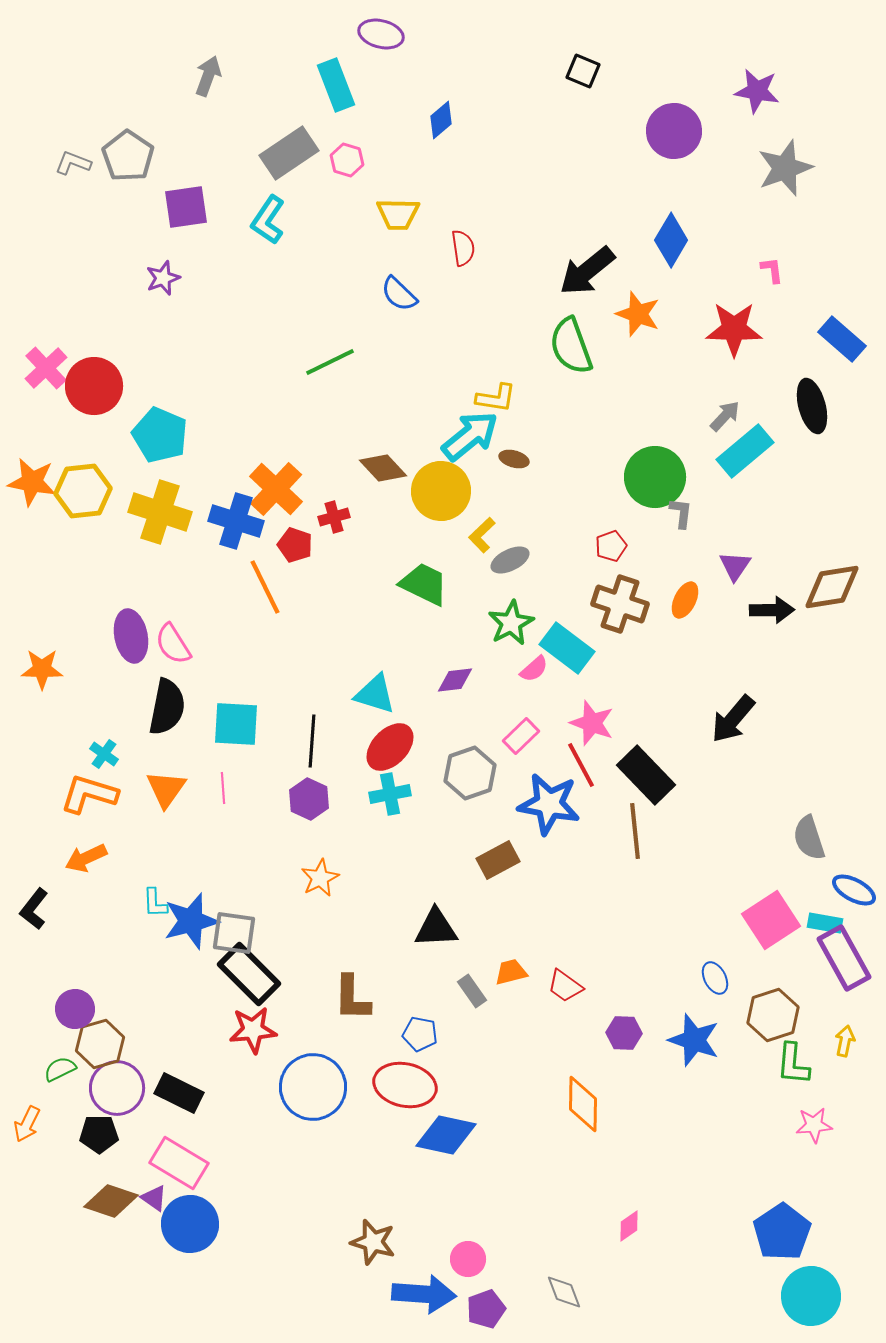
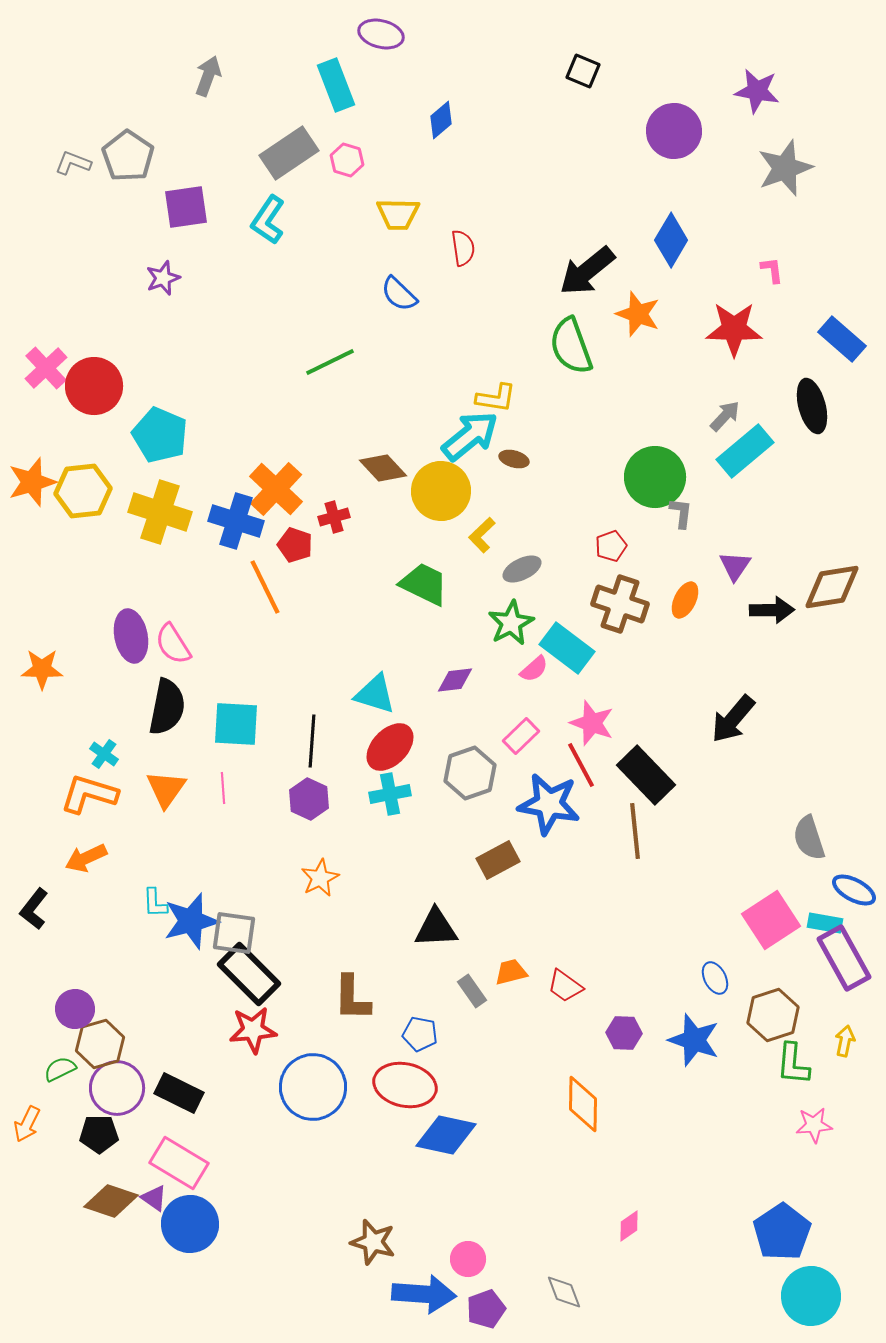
orange star at (32, 482): rotated 27 degrees counterclockwise
gray ellipse at (510, 560): moved 12 px right, 9 px down
